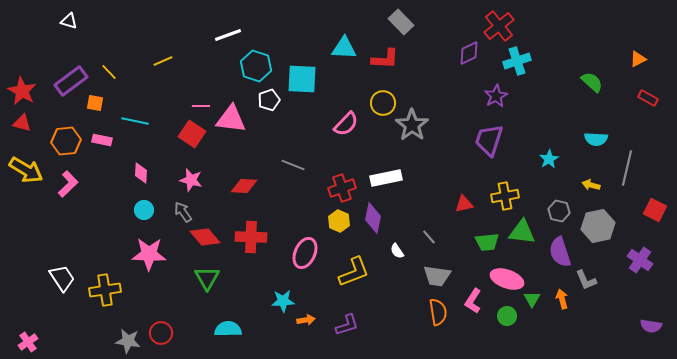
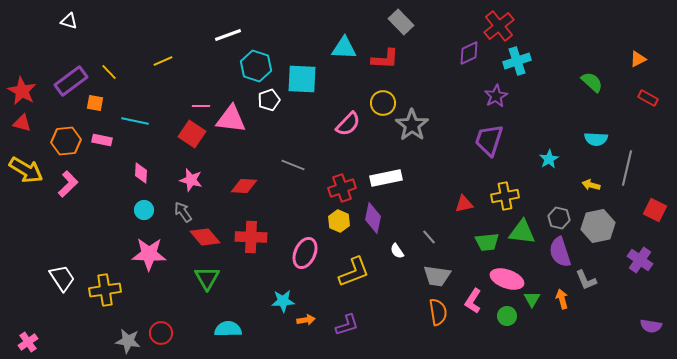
pink semicircle at (346, 124): moved 2 px right
gray hexagon at (559, 211): moved 7 px down
